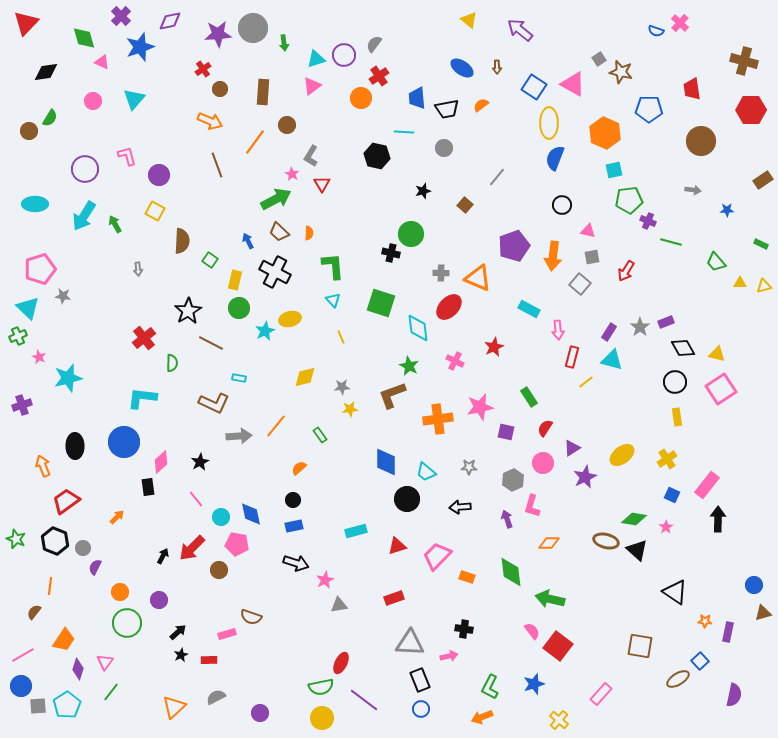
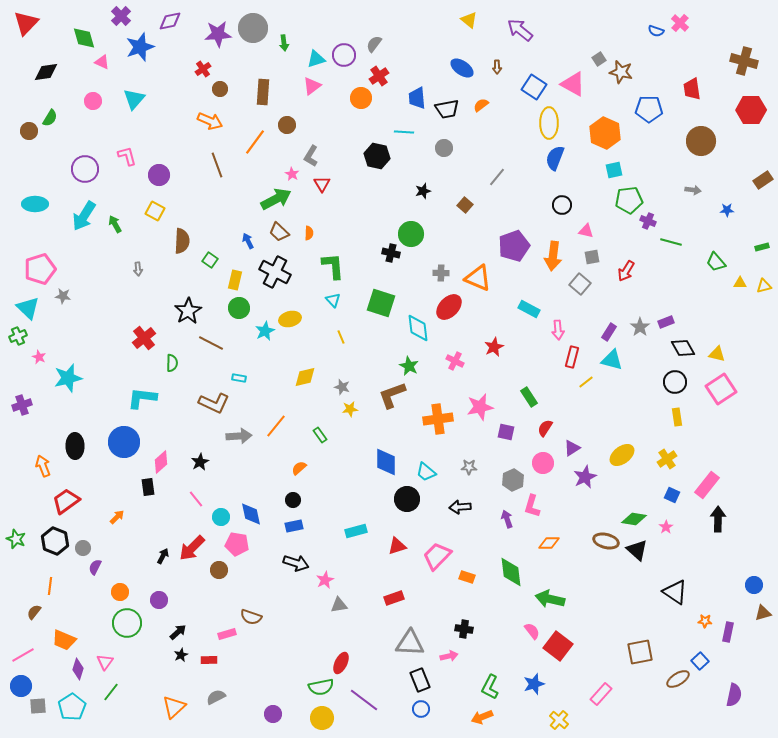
pink triangle at (588, 231): moved 2 px left
green rectangle at (761, 244): moved 1 px right, 3 px down; rotated 40 degrees counterclockwise
gray star at (342, 387): rotated 21 degrees clockwise
orange trapezoid at (64, 640): rotated 80 degrees clockwise
brown square at (640, 646): moved 6 px down; rotated 20 degrees counterclockwise
cyan pentagon at (67, 705): moved 5 px right, 2 px down
purple circle at (260, 713): moved 13 px right, 1 px down
